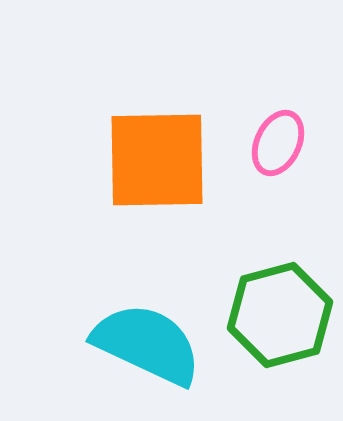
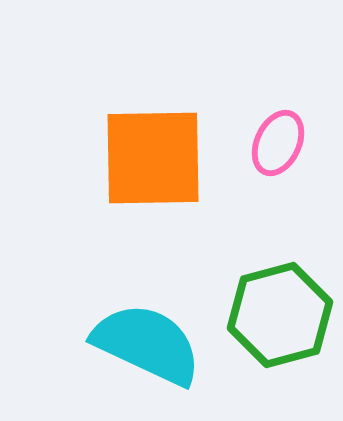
orange square: moved 4 px left, 2 px up
